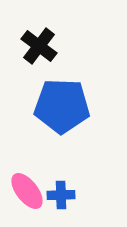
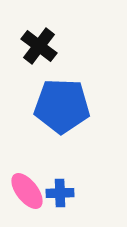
blue cross: moved 1 px left, 2 px up
